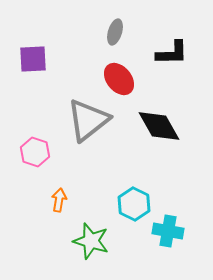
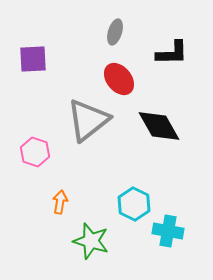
orange arrow: moved 1 px right, 2 px down
